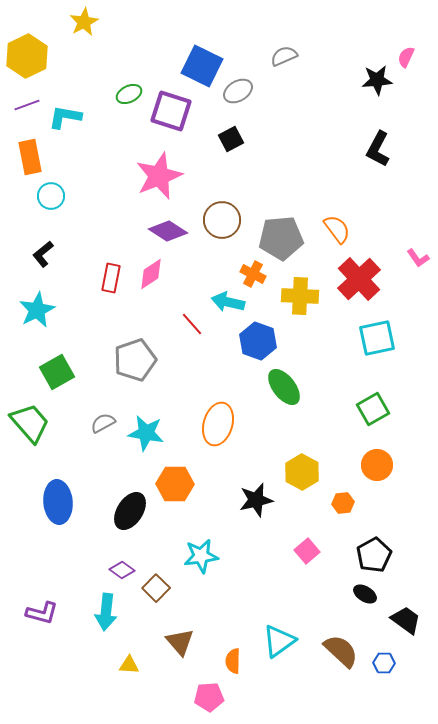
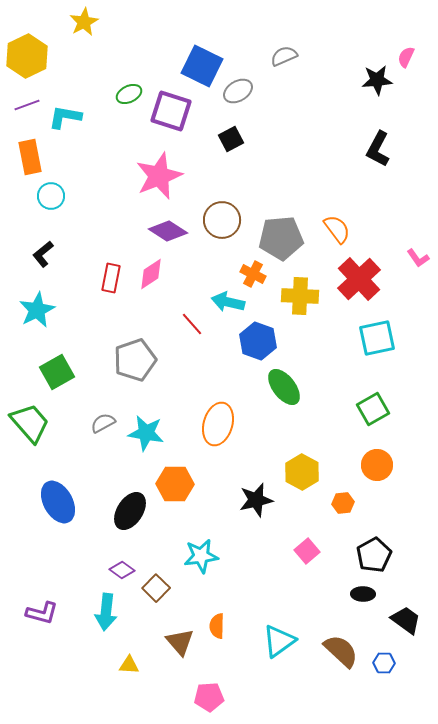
blue ellipse at (58, 502): rotated 24 degrees counterclockwise
black ellipse at (365, 594): moved 2 px left; rotated 30 degrees counterclockwise
orange semicircle at (233, 661): moved 16 px left, 35 px up
